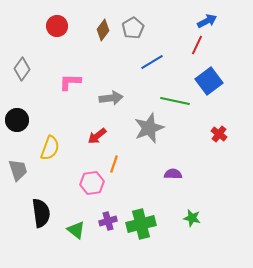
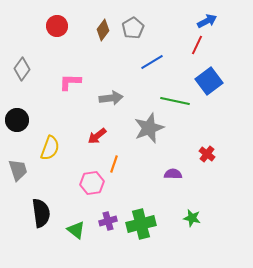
red cross: moved 12 px left, 20 px down
